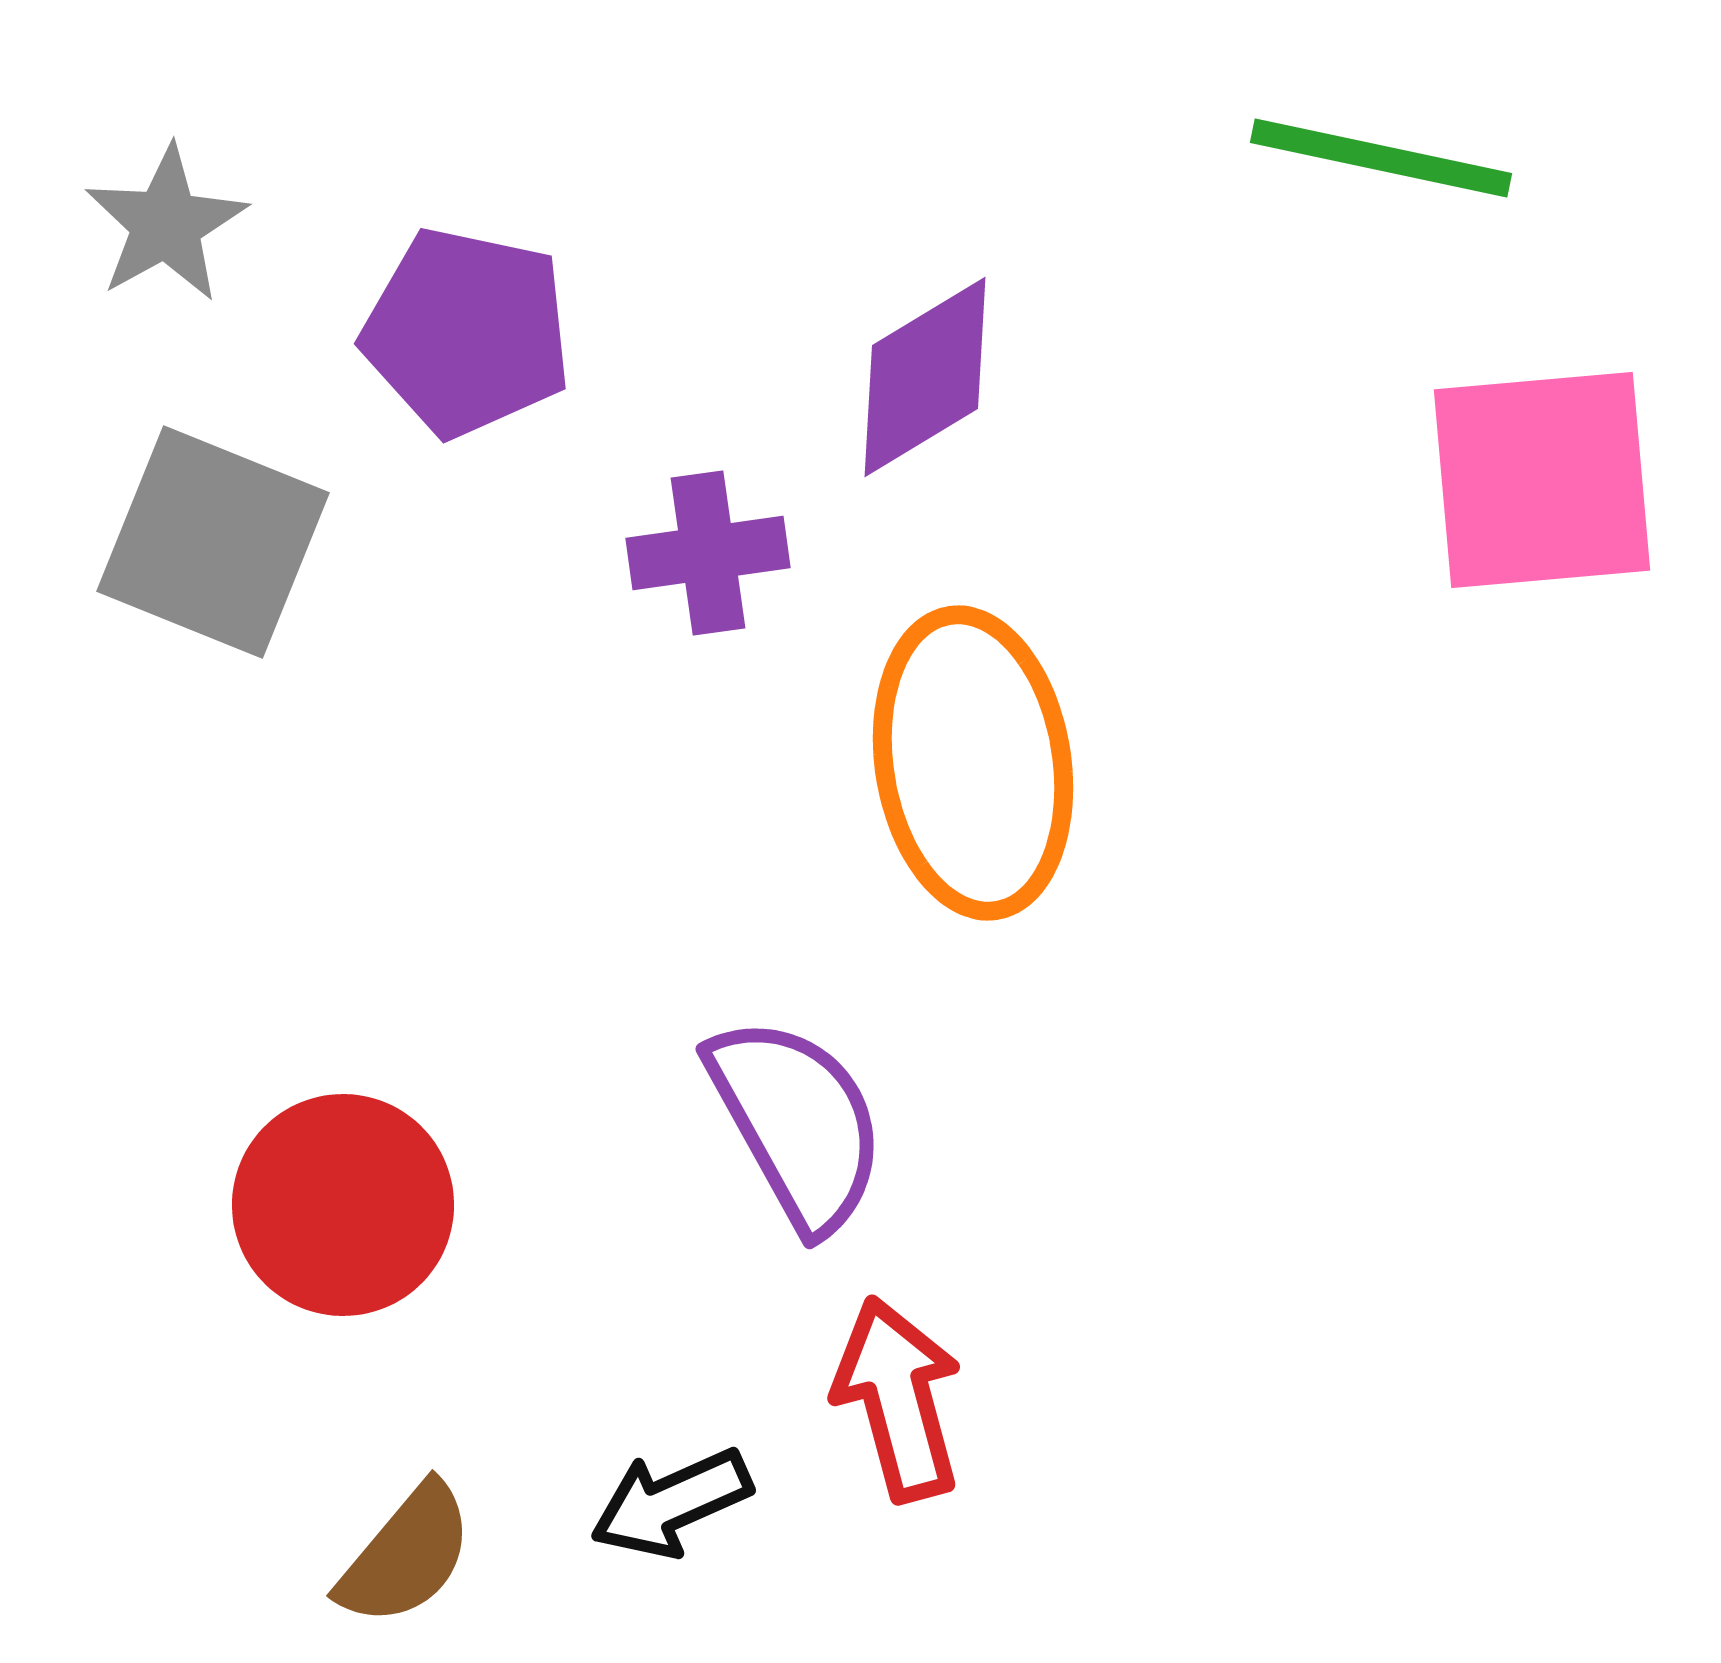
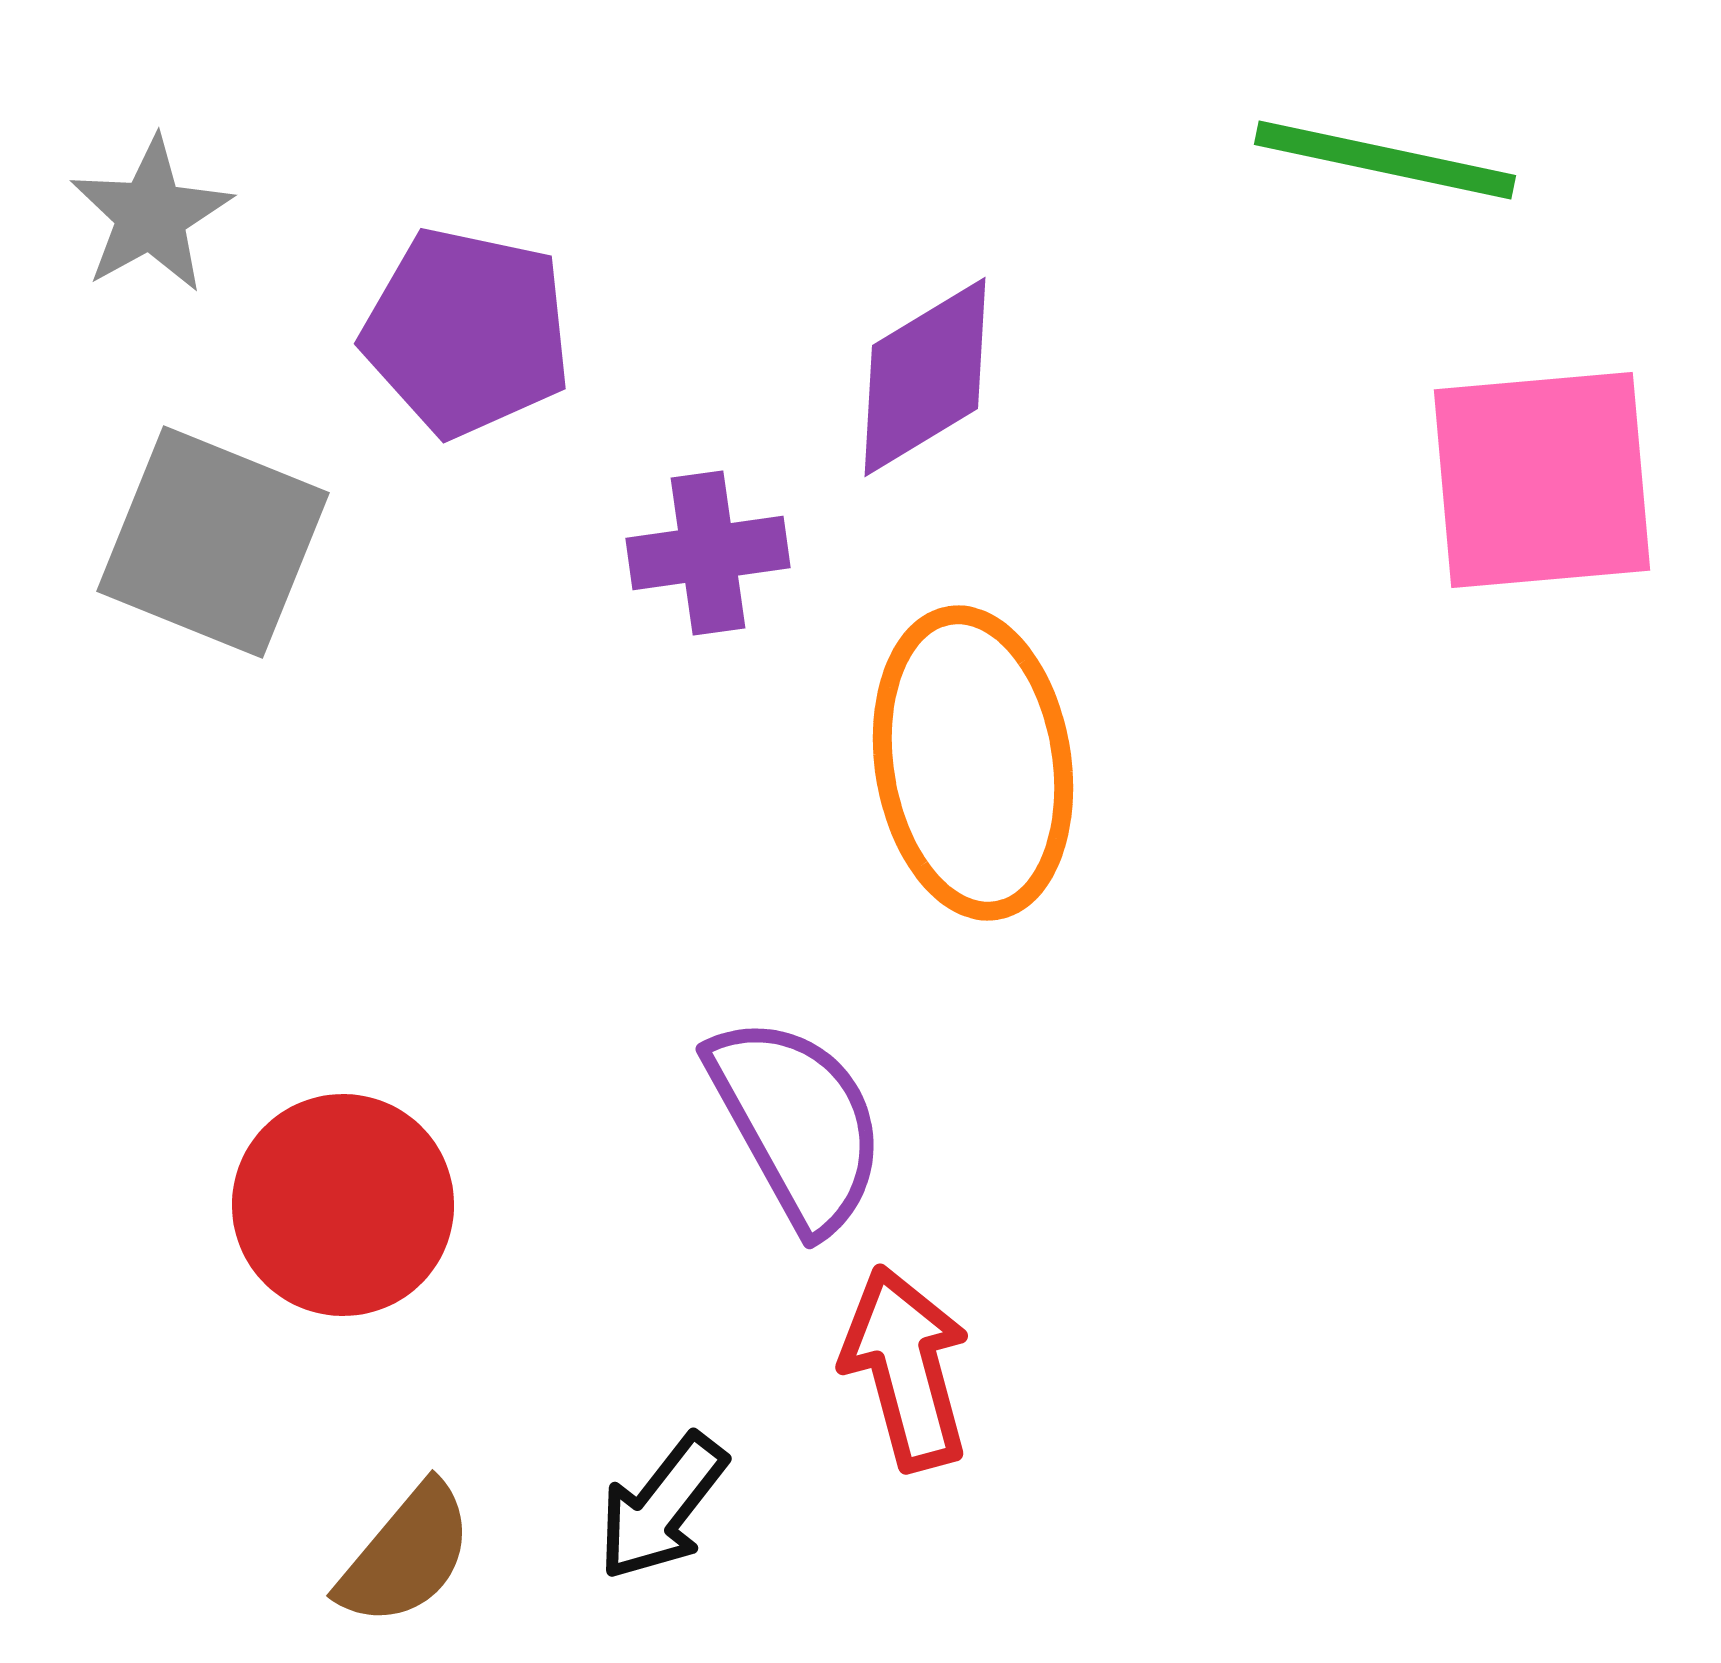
green line: moved 4 px right, 2 px down
gray star: moved 15 px left, 9 px up
red arrow: moved 8 px right, 31 px up
black arrow: moved 9 px left, 4 px down; rotated 28 degrees counterclockwise
